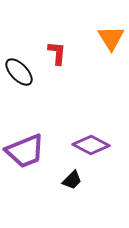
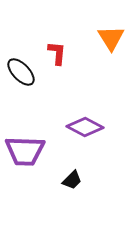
black ellipse: moved 2 px right
purple diamond: moved 6 px left, 18 px up
purple trapezoid: rotated 24 degrees clockwise
